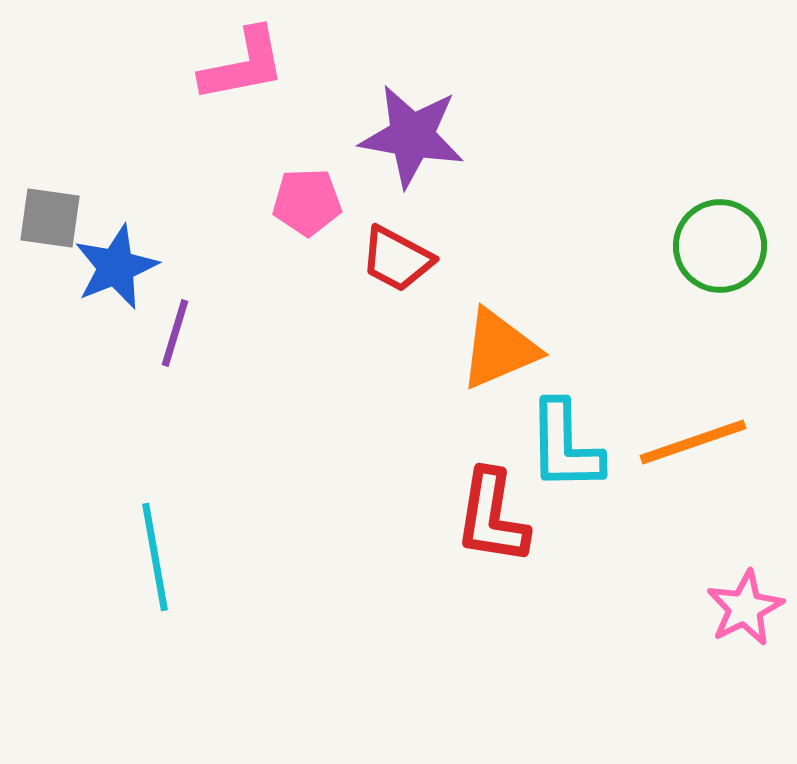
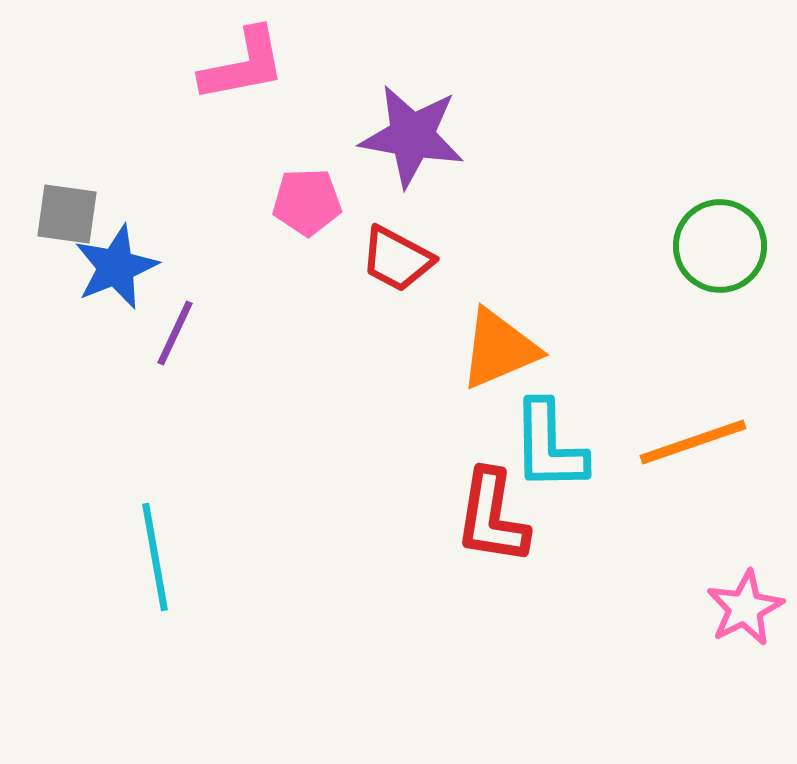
gray square: moved 17 px right, 4 px up
purple line: rotated 8 degrees clockwise
cyan L-shape: moved 16 px left
